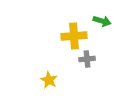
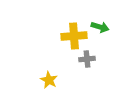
green arrow: moved 2 px left, 6 px down
